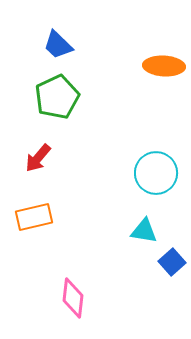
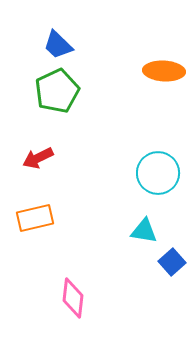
orange ellipse: moved 5 px down
green pentagon: moved 6 px up
red arrow: rotated 24 degrees clockwise
cyan circle: moved 2 px right
orange rectangle: moved 1 px right, 1 px down
